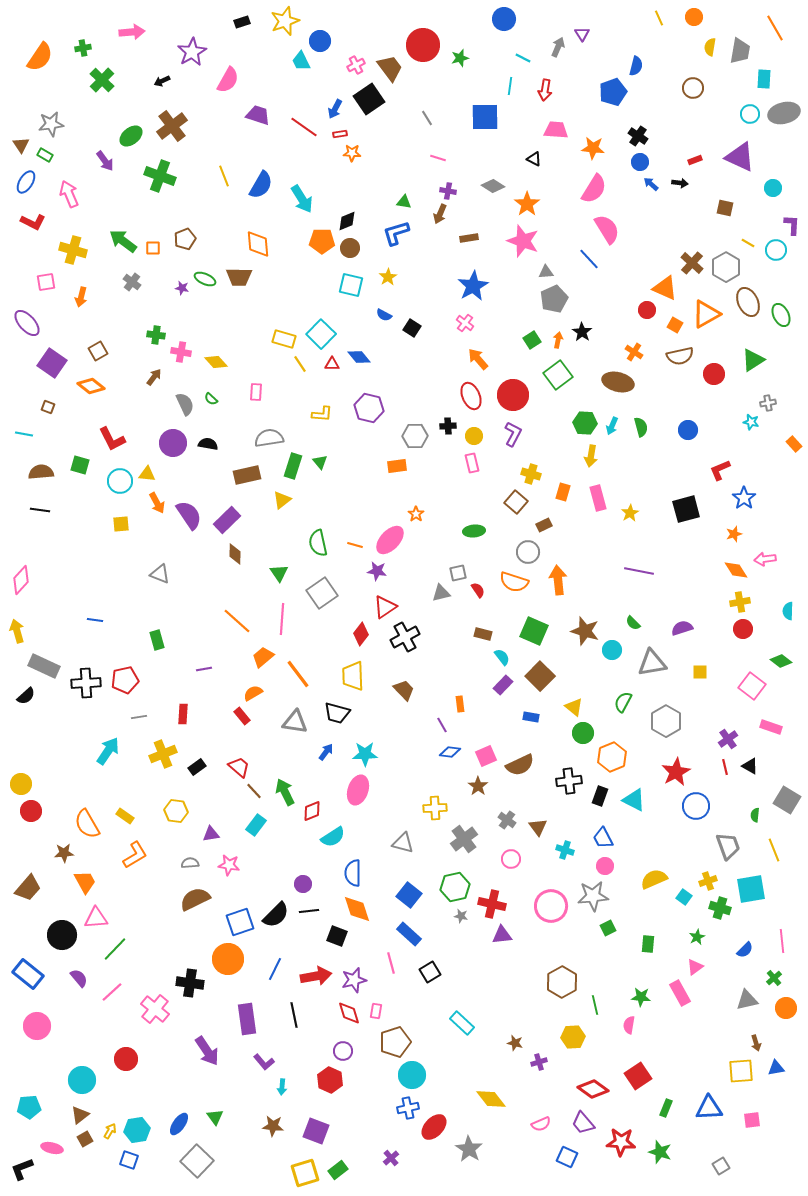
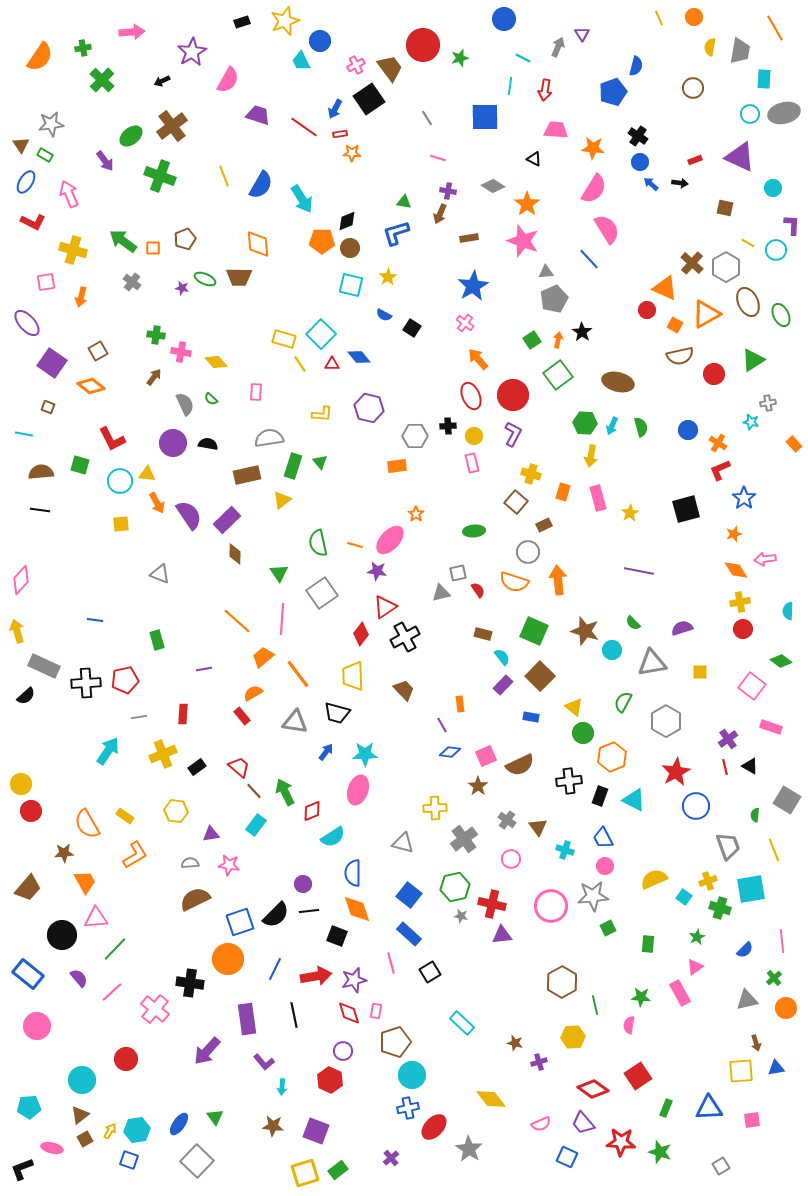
orange cross at (634, 352): moved 84 px right, 91 px down
purple arrow at (207, 1051): rotated 76 degrees clockwise
